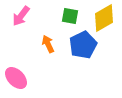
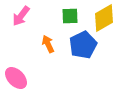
green square: rotated 12 degrees counterclockwise
